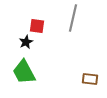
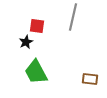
gray line: moved 1 px up
green trapezoid: moved 12 px right
